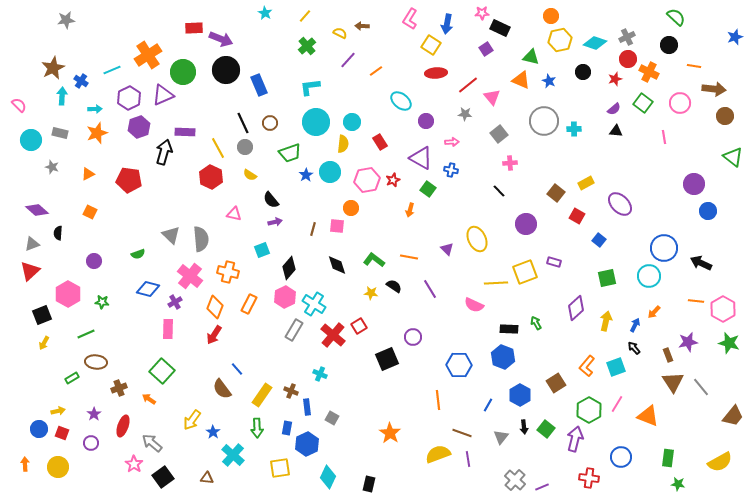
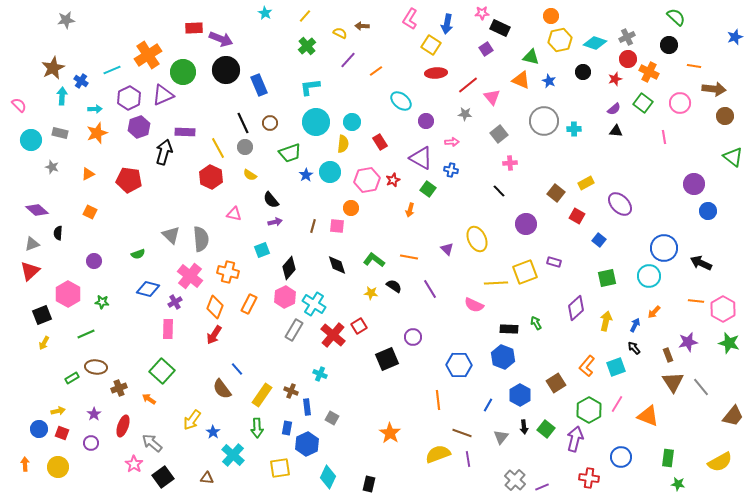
brown line at (313, 229): moved 3 px up
brown ellipse at (96, 362): moved 5 px down
